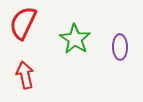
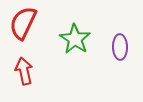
red arrow: moved 1 px left, 4 px up
